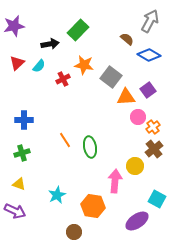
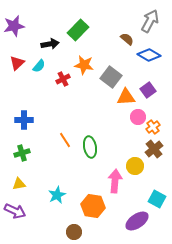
yellow triangle: rotated 32 degrees counterclockwise
